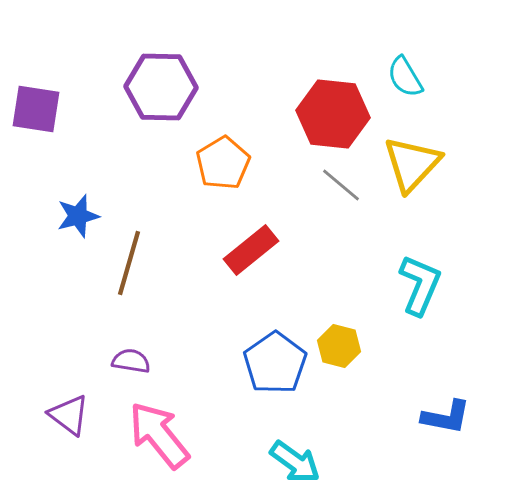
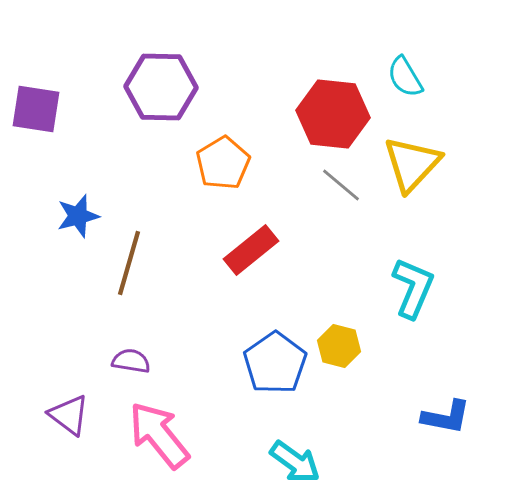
cyan L-shape: moved 7 px left, 3 px down
